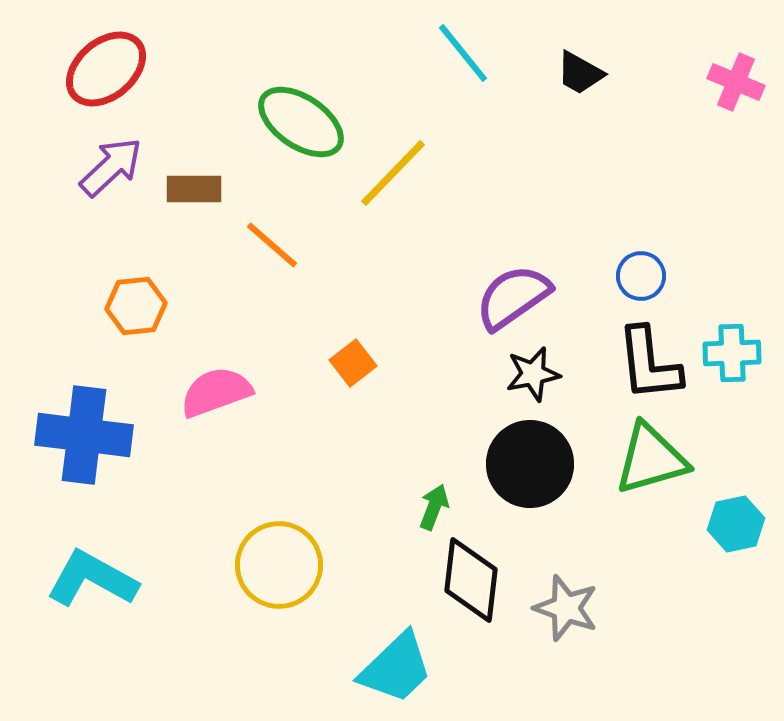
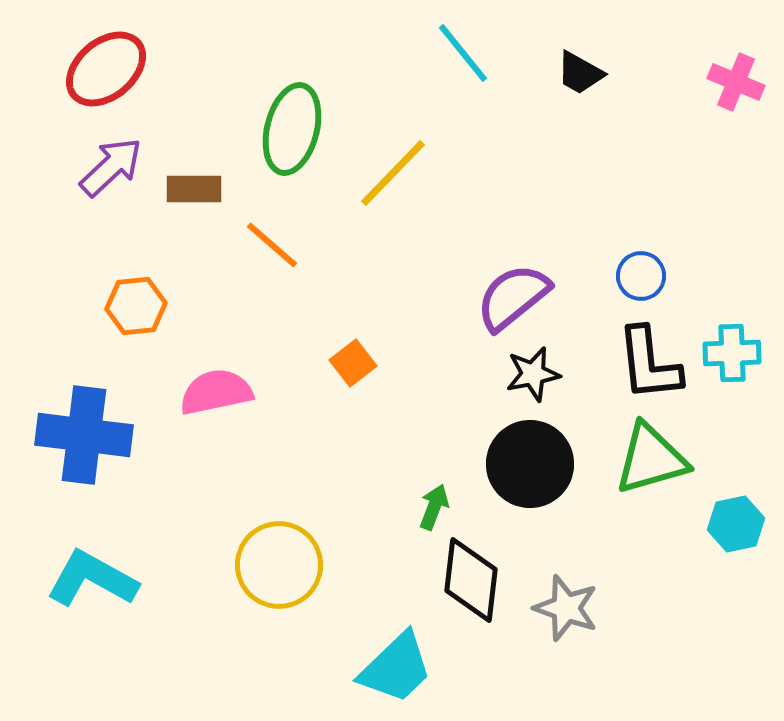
green ellipse: moved 9 px left, 7 px down; rotated 70 degrees clockwise
purple semicircle: rotated 4 degrees counterclockwise
pink semicircle: rotated 8 degrees clockwise
